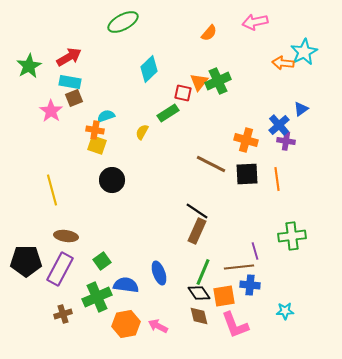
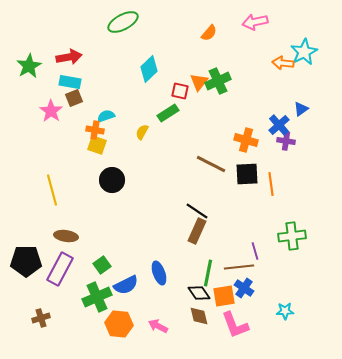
red arrow at (69, 57): rotated 20 degrees clockwise
red square at (183, 93): moved 3 px left, 2 px up
orange line at (277, 179): moved 6 px left, 5 px down
green square at (102, 261): moved 4 px down
green line at (203, 272): moved 5 px right, 1 px down; rotated 12 degrees counterclockwise
blue semicircle at (126, 285): rotated 145 degrees clockwise
blue cross at (250, 285): moved 6 px left, 3 px down; rotated 30 degrees clockwise
brown cross at (63, 314): moved 22 px left, 4 px down
orange hexagon at (126, 324): moved 7 px left; rotated 16 degrees clockwise
